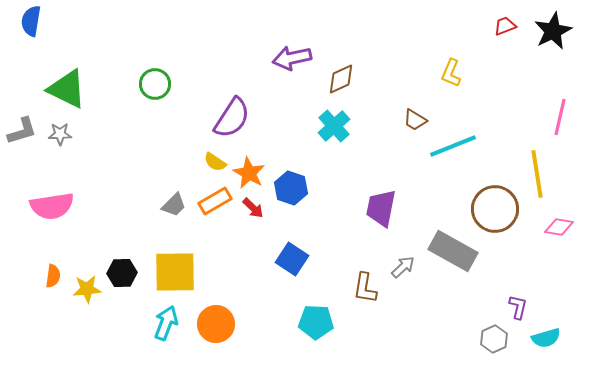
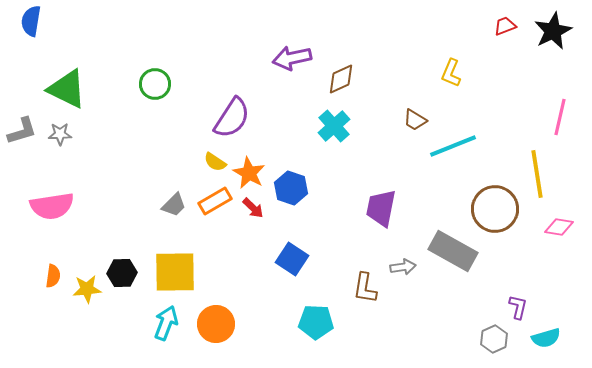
gray arrow: rotated 35 degrees clockwise
